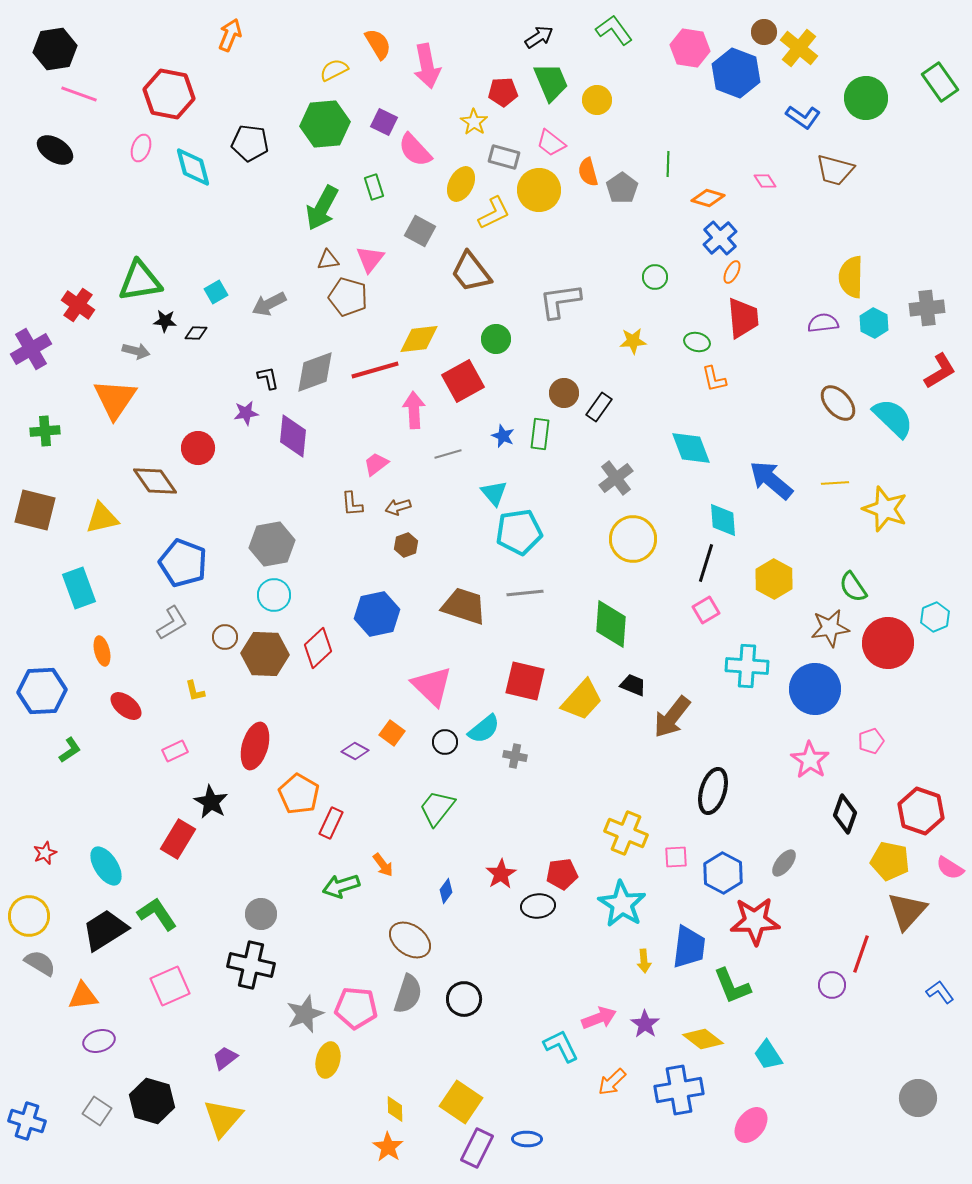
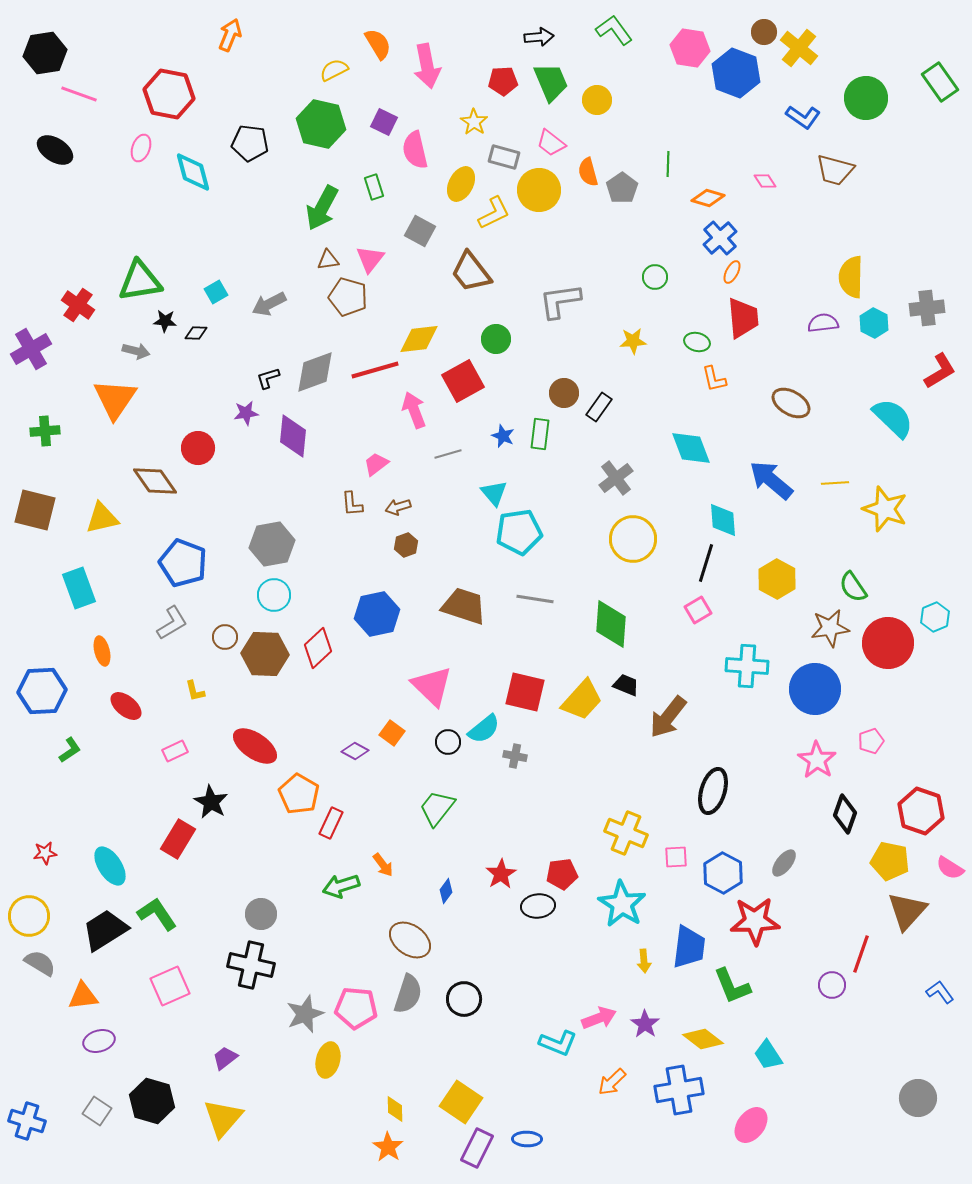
black arrow at (539, 37): rotated 28 degrees clockwise
black hexagon at (55, 49): moved 10 px left, 4 px down
red pentagon at (503, 92): moved 11 px up
green hexagon at (325, 124): moved 4 px left; rotated 18 degrees clockwise
pink semicircle at (415, 150): rotated 30 degrees clockwise
cyan diamond at (193, 167): moved 5 px down
black L-shape at (268, 378): rotated 95 degrees counterclockwise
brown ellipse at (838, 403): moved 47 px left; rotated 18 degrees counterclockwise
pink arrow at (414, 410): rotated 18 degrees counterclockwise
yellow hexagon at (774, 579): moved 3 px right
gray line at (525, 593): moved 10 px right, 6 px down; rotated 15 degrees clockwise
pink square at (706, 610): moved 8 px left
red square at (525, 681): moved 11 px down
black trapezoid at (633, 685): moved 7 px left
brown arrow at (672, 717): moved 4 px left
black circle at (445, 742): moved 3 px right
red ellipse at (255, 746): rotated 72 degrees counterclockwise
pink star at (810, 760): moved 7 px right
red star at (45, 853): rotated 15 degrees clockwise
cyan ellipse at (106, 866): moved 4 px right
cyan L-shape at (561, 1046): moved 3 px left, 3 px up; rotated 138 degrees clockwise
